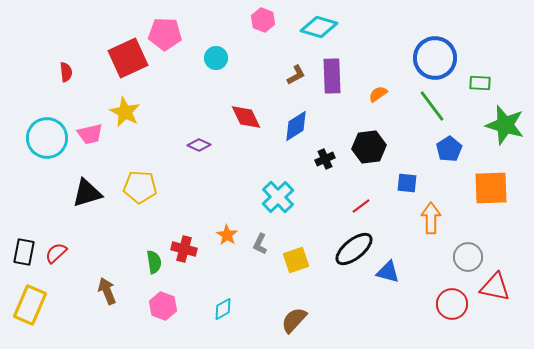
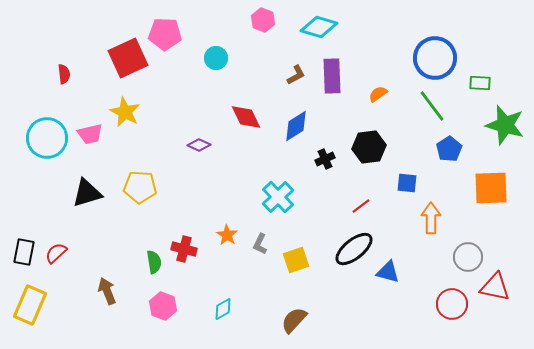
red semicircle at (66, 72): moved 2 px left, 2 px down
